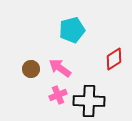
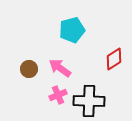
brown circle: moved 2 px left
